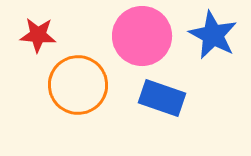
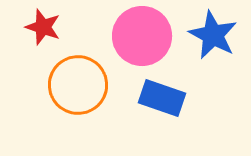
red star: moved 5 px right, 8 px up; rotated 15 degrees clockwise
